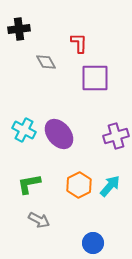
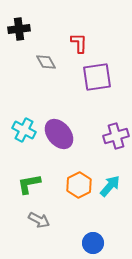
purple square: moved 2 px right, 1 px up; rotated 8 degrees counterclockwise
